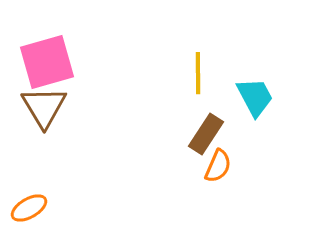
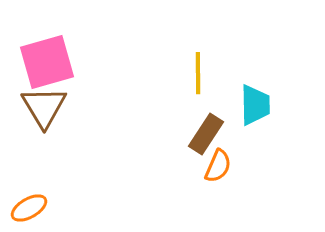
cyan trapezoid: moved 8 px down; rotated 27 degrees clockwise
